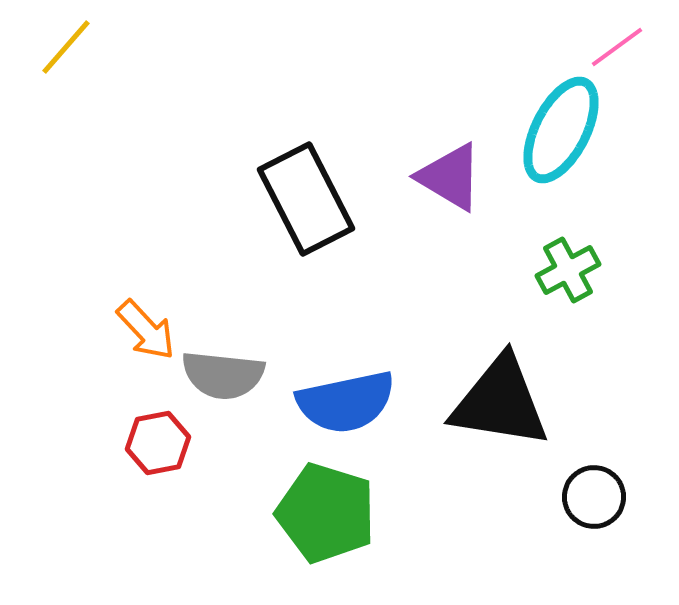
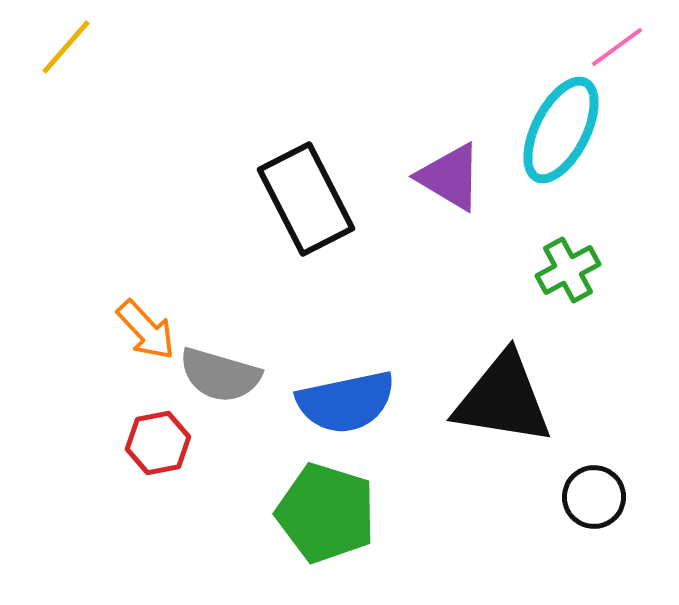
gray semicircle: moved 3 px left; rotated 10 degrees clockwise
black triangle: moved 3 px right, 3 px up
